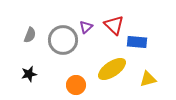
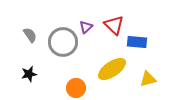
gray semicircle: rotated 56 degrees counterclockwise
gray circle: moved 2 px down
orange circle: moved 3 px down
